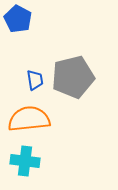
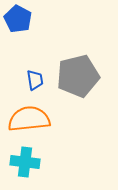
gray pentagon: moved 5 px right, 1 px up
cyan cross: moved 1 px down
